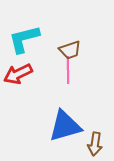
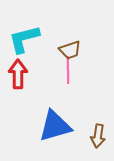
red arrow: rotated 116 degrees clockwise
blue triangle: moved 10 px left
brown arrow: moved 3 px right, 8 px up
